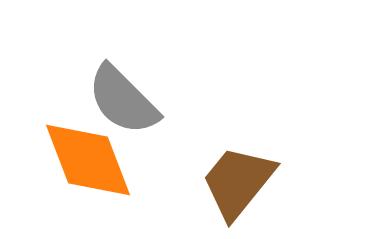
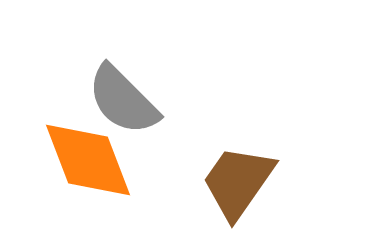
brown trapezoid: rotated 4 degrees counterclockwise
